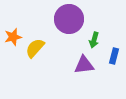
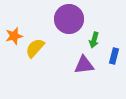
orange star: moved 1 px right, 1 px up
